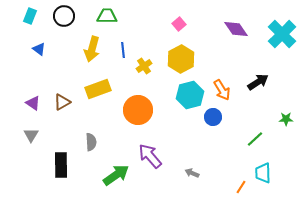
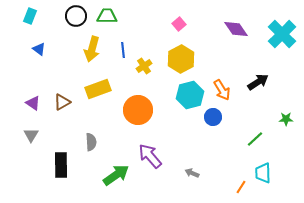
black circle: moved 12 px right
